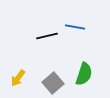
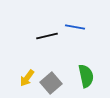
green semicircle: moved 2 px right, 2 px down; rotated 30 degrees counterclockwise
yellow arrow: moved 9 px right
gray square: moved 2 px left
